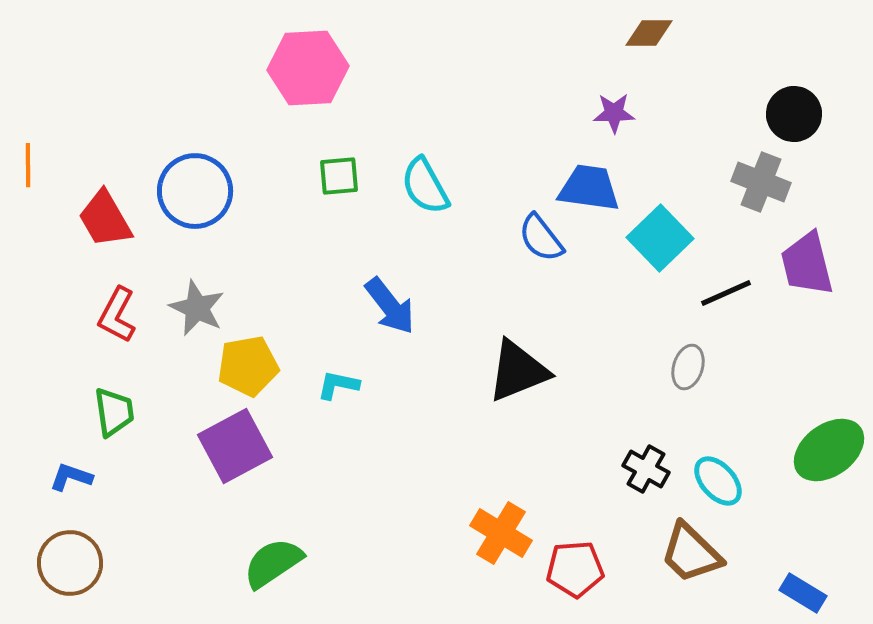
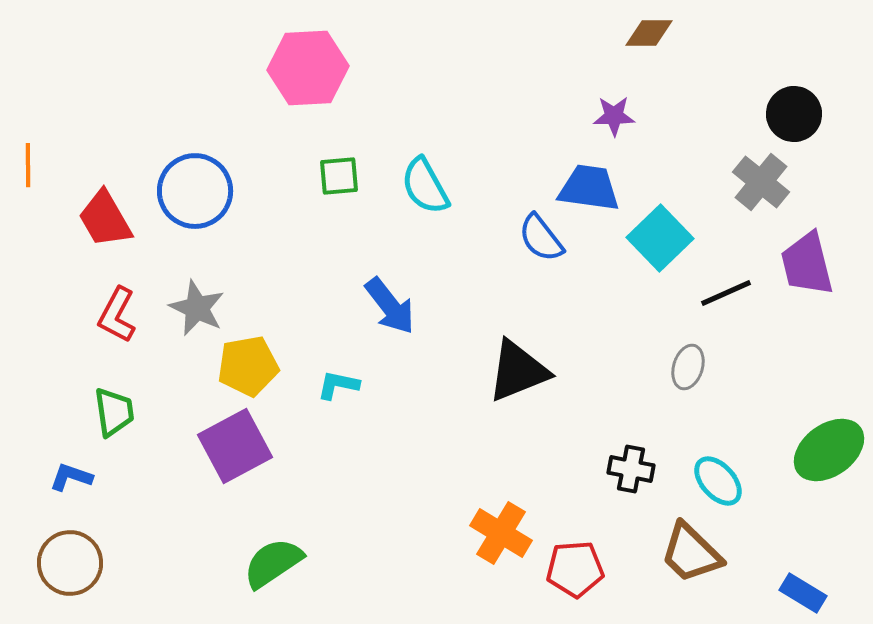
purple star: moved 3 px down
gray cross: rotated 18 degrees clockwise
black cross: moved 15 px left; rotated 18 degrees counterclockwise
